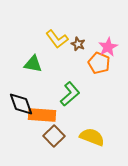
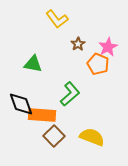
yellow L-shape: moved 20 px up
brown star: rotated 16 degrees clockwise
orange pentagon: moved 1 px left, 1 px down
